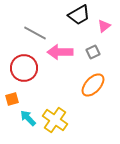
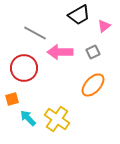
yellow cross: moved 2 px right, 1 px up
